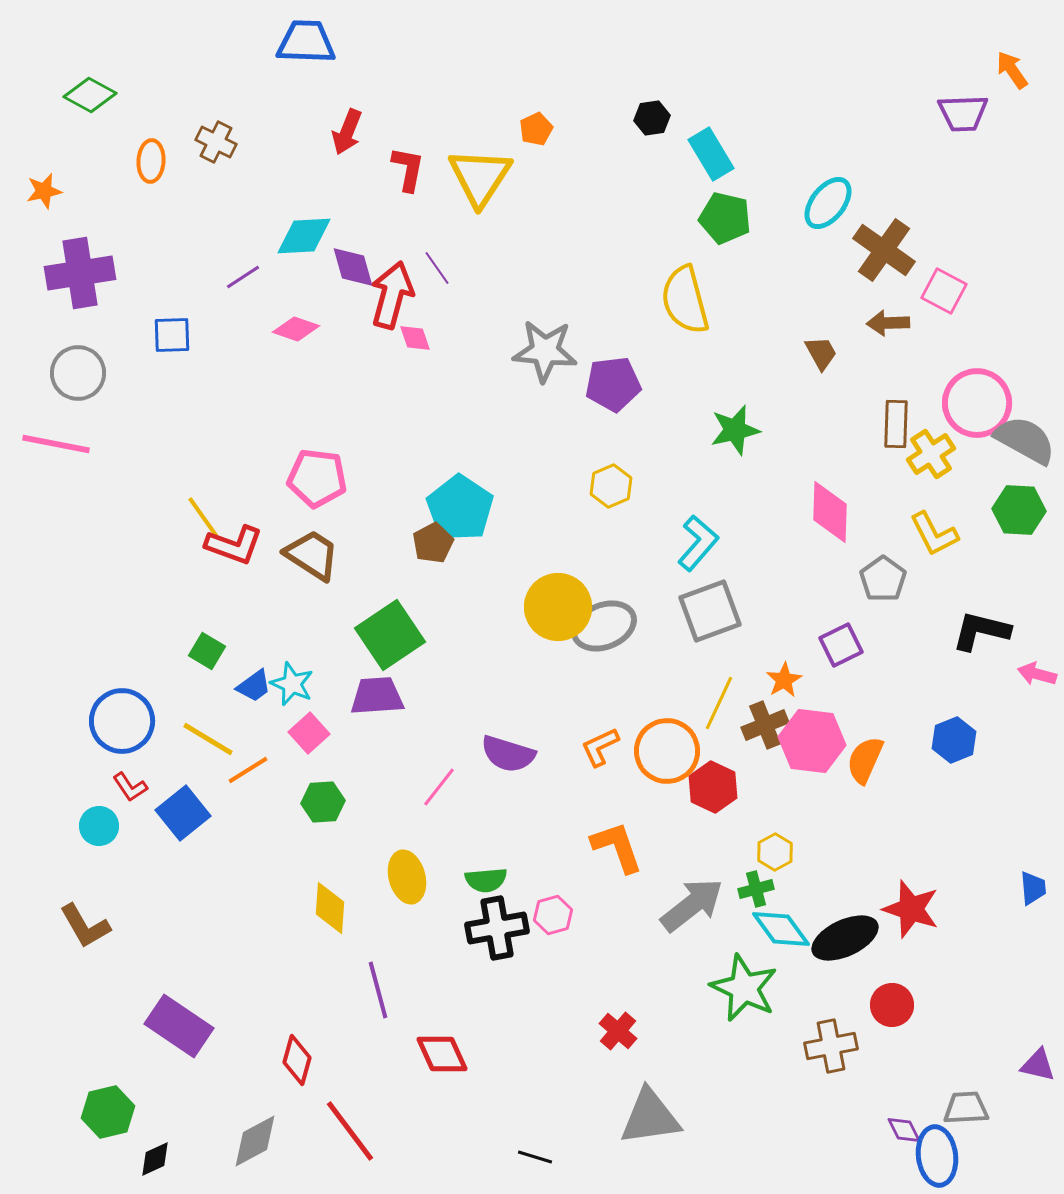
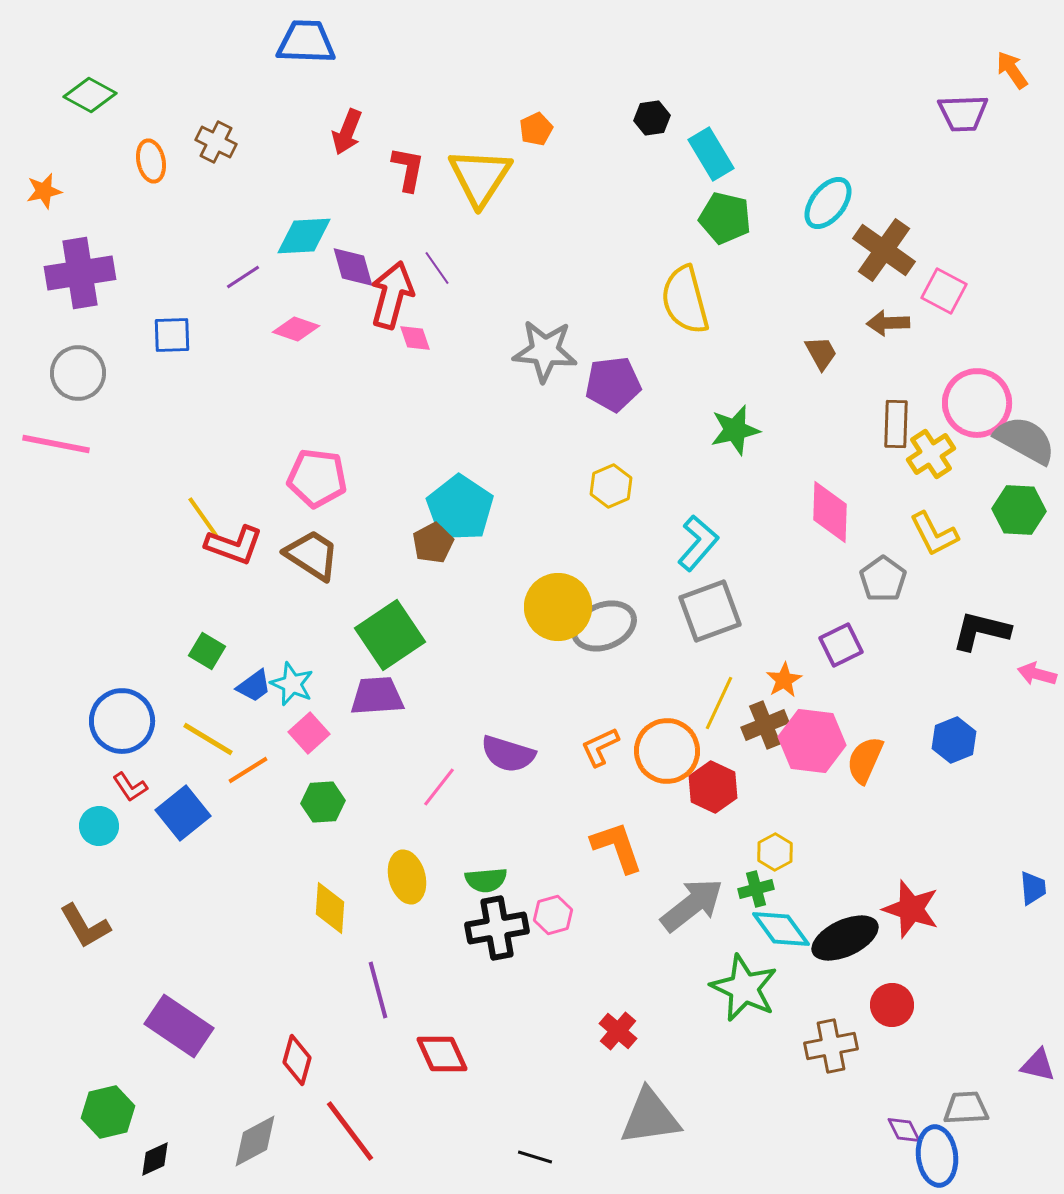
orange ellipse at (151, 161): rotated 15 degrees counterclockwise
